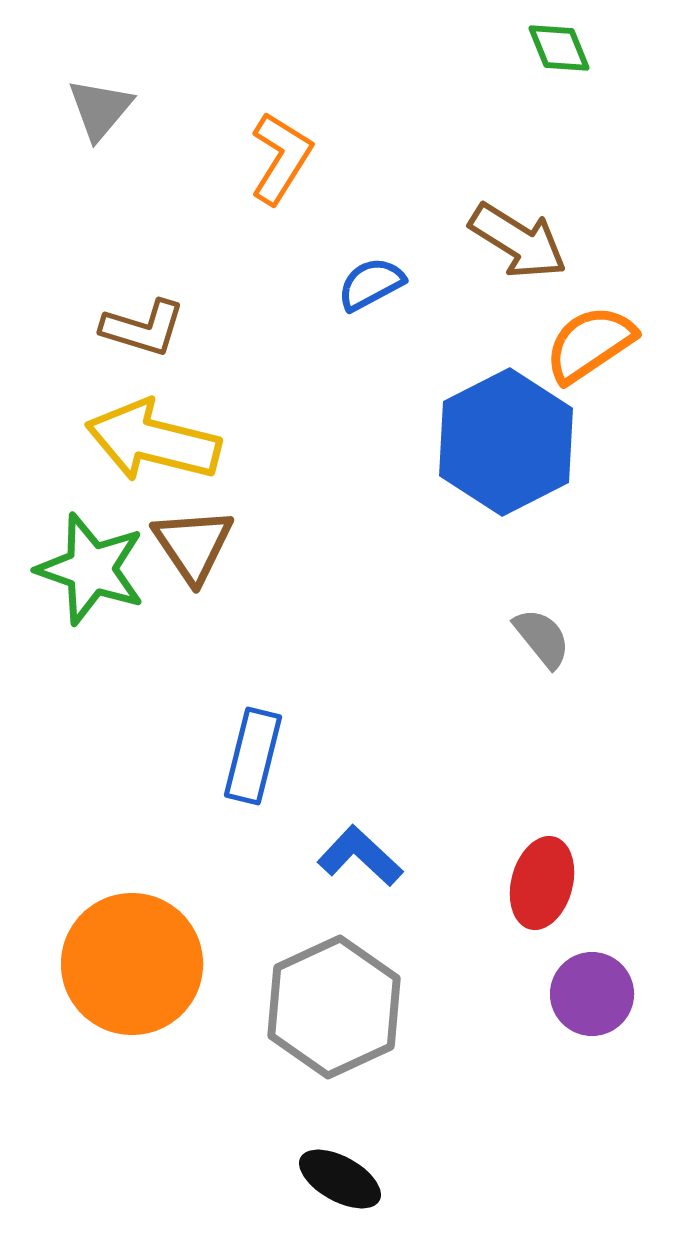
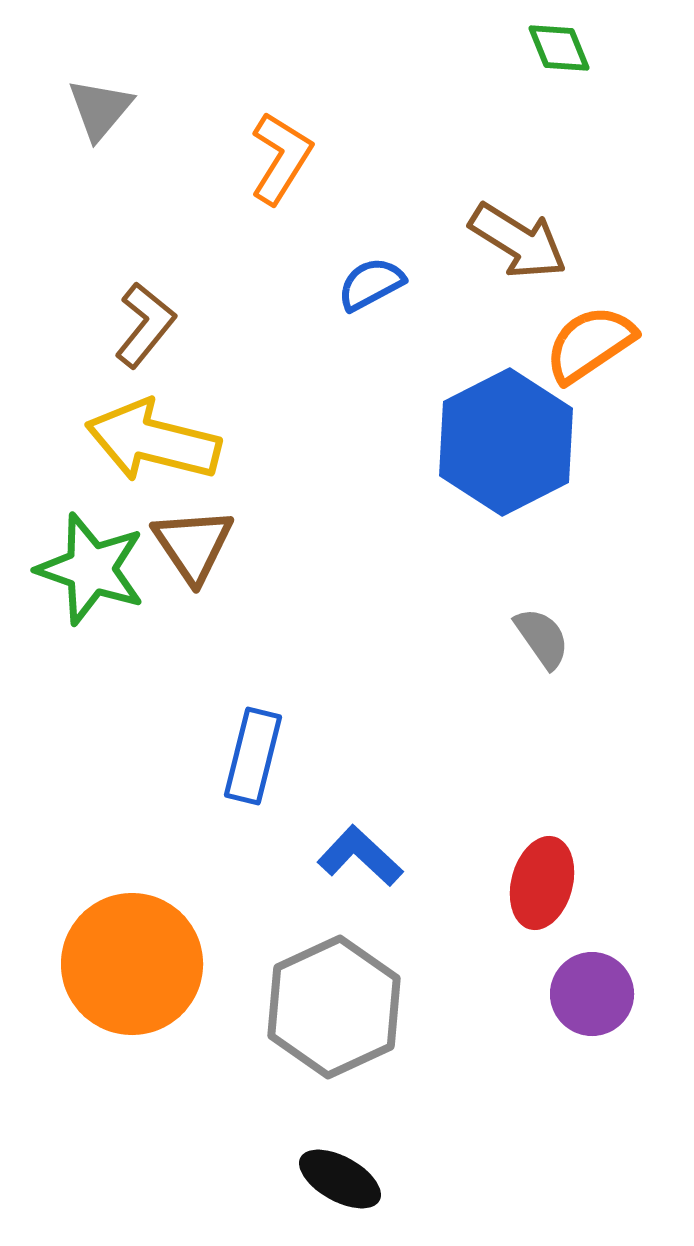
brown L-shape: moved 2 px right, 3 px up; rotated 68 degrees counterclockwise
gray semicircle: rotated 4 degrees clockwise
